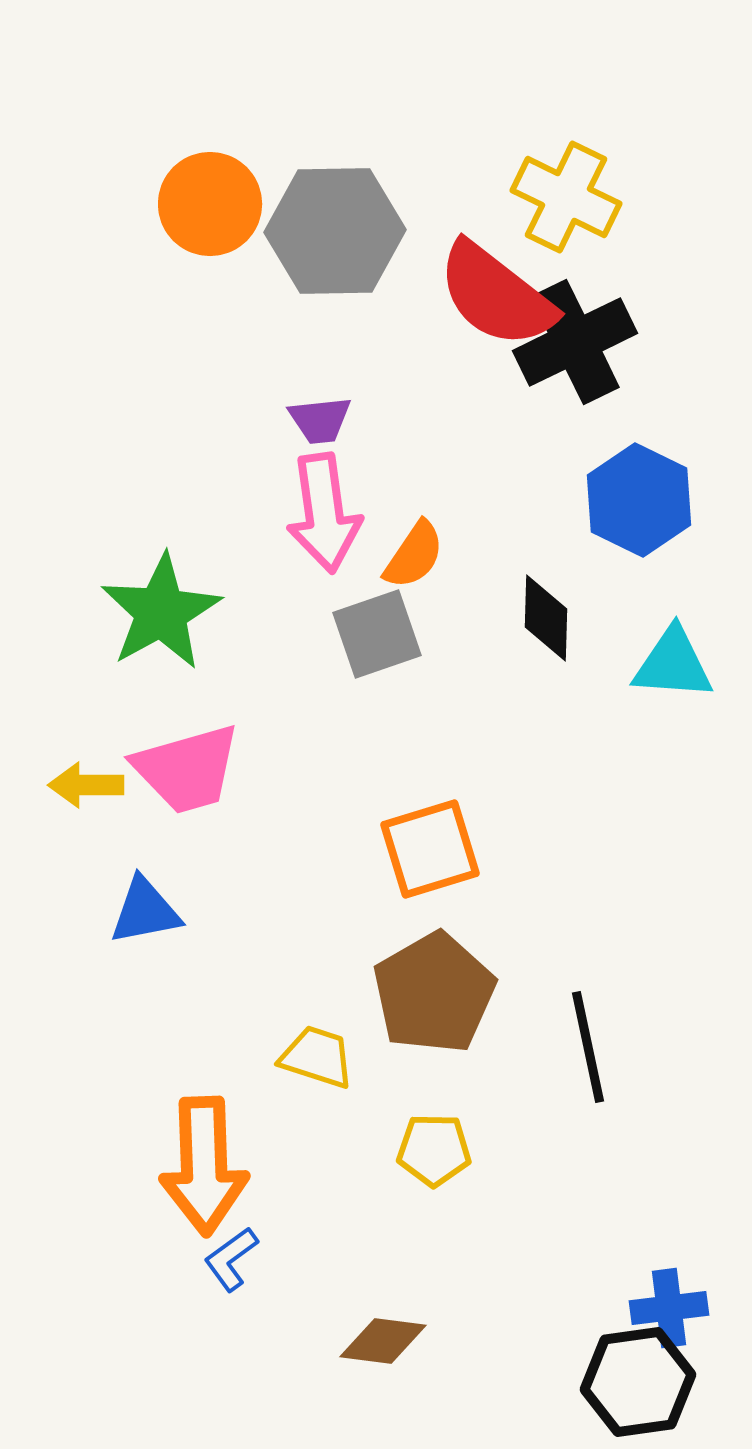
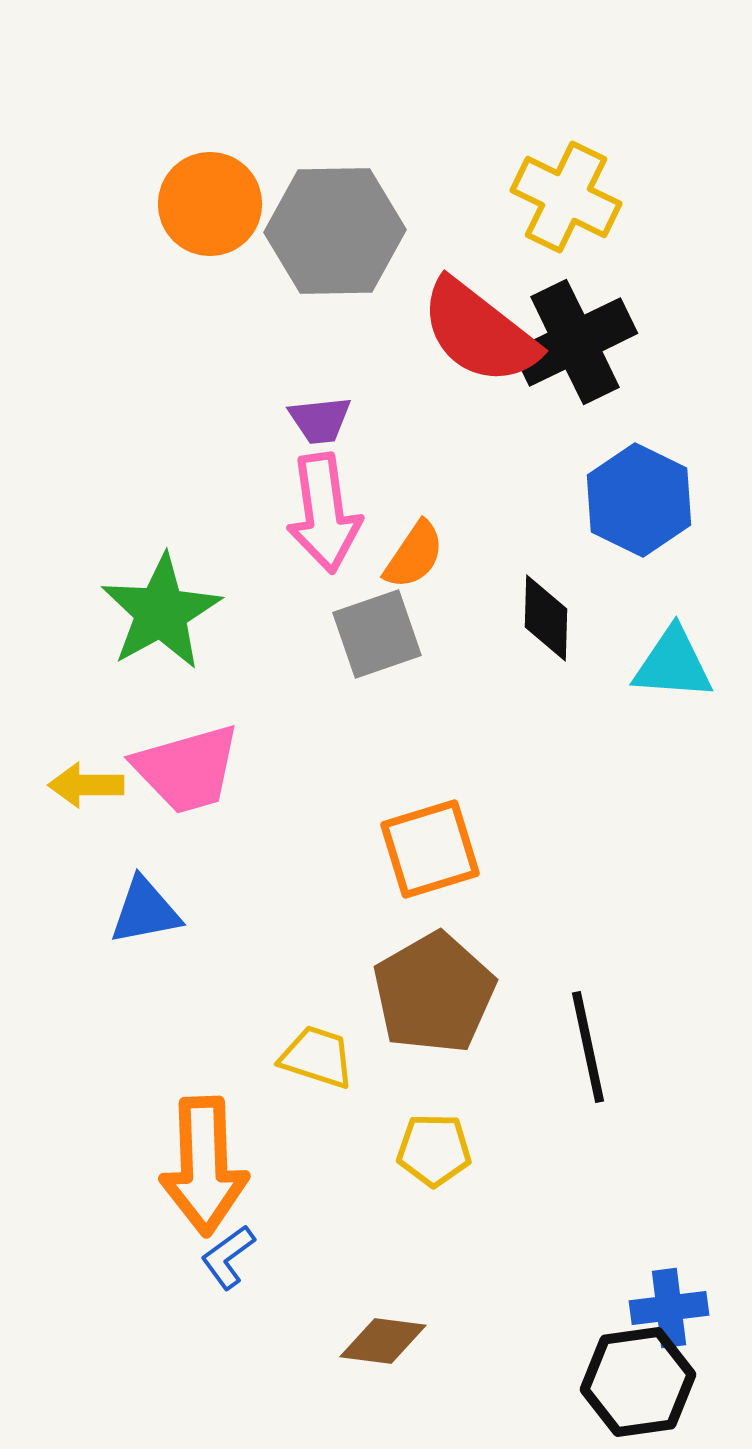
red semicircle: moved 17 px left, 37 px down
blue L-shape: moved 3 px left, 2 px up
